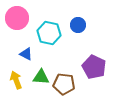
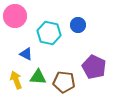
pink circle: moved 2 px left, 2 px up
green triangle: moved 3 px left
brown pentagon: moved 2 px up
